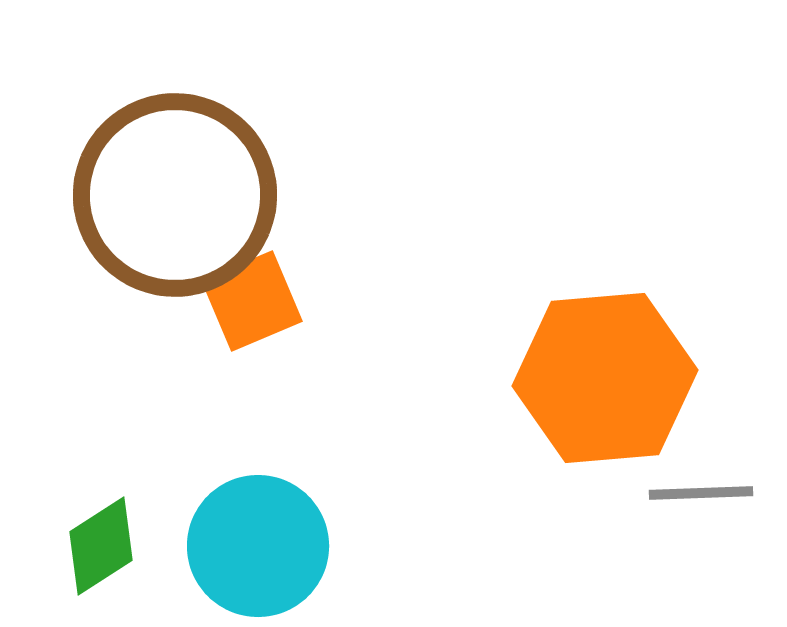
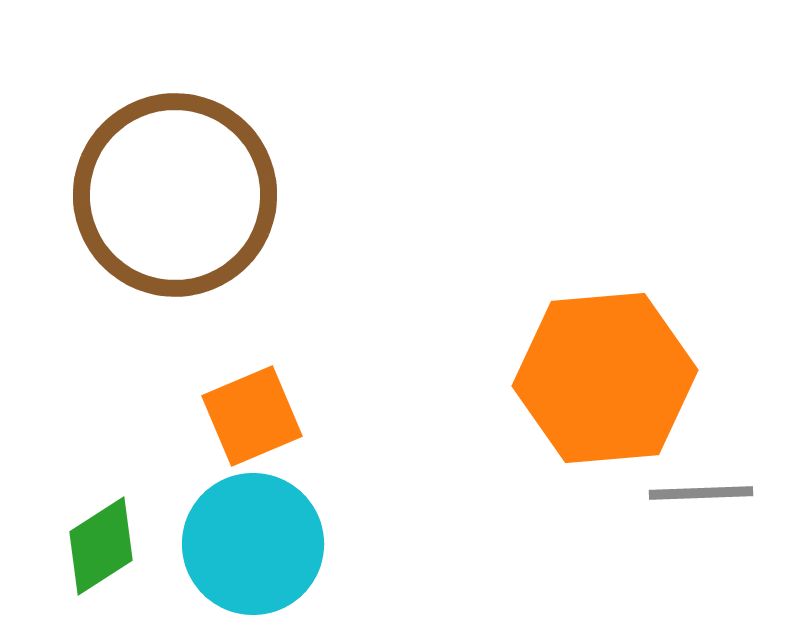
orange square: moved 115 px down
cyan circle: moved 5 px left, 2 px up
